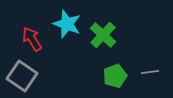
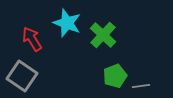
cyan star: moved 1 px up
gray line: moved 9 px left, 14 px down
